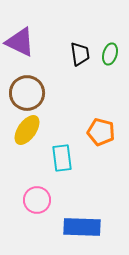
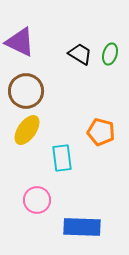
black trapezoid: rotated 50 degrees counterclockwise
brown circle: moved 1 px left, 2 px up
